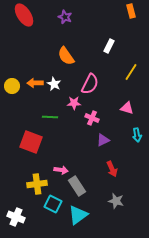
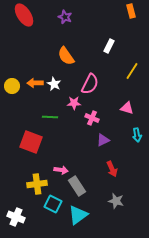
yellow line: moved 1 px right, 1 px up
